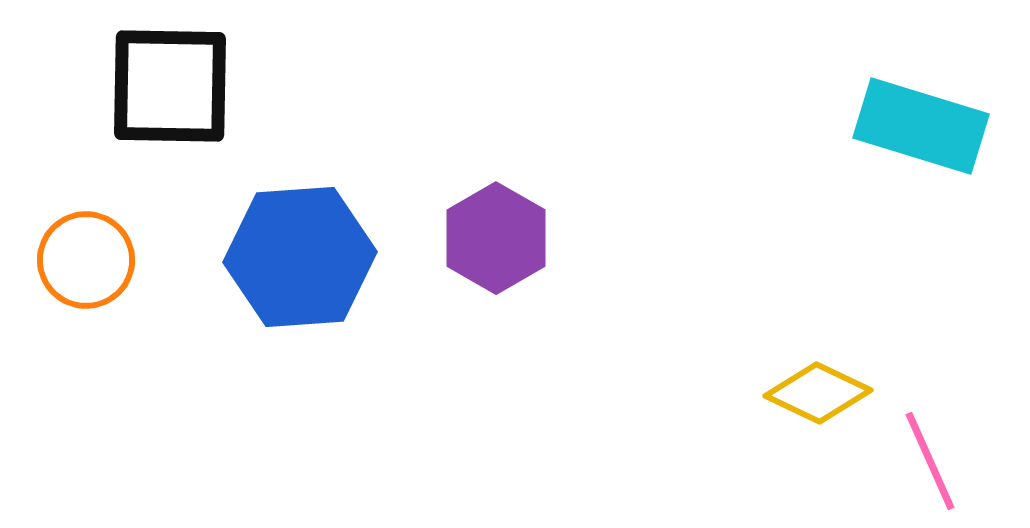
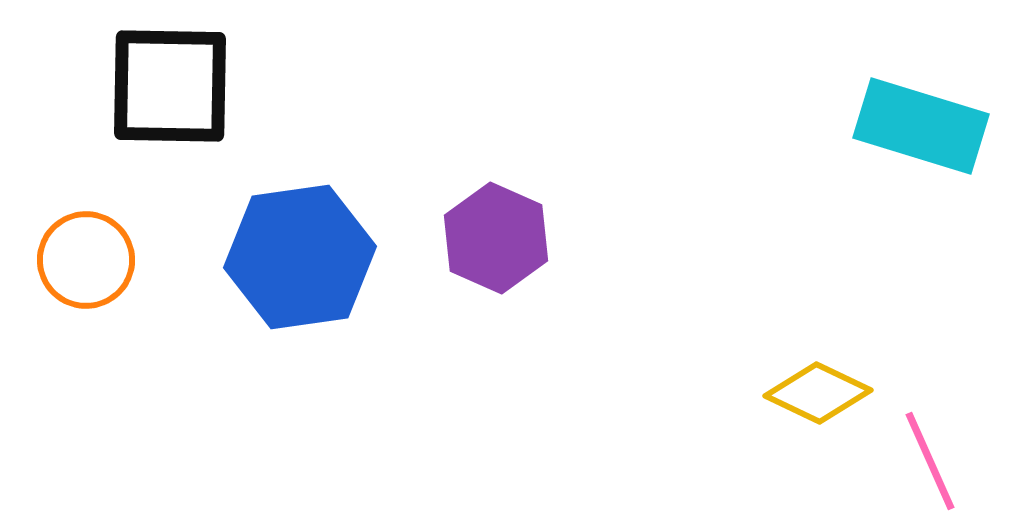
purple hexagon: rotated 6 degrees counterclockwise
blue hexagon: rotated 4 degrees counterclockwise
